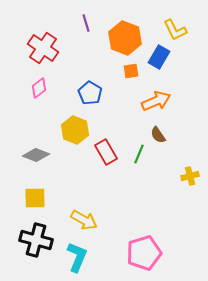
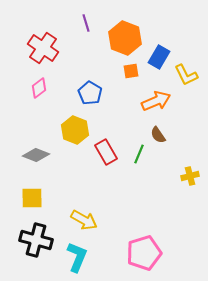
yellow L-shape: moved 11 px right, 45 px down
yellow square: moved 3 px left
